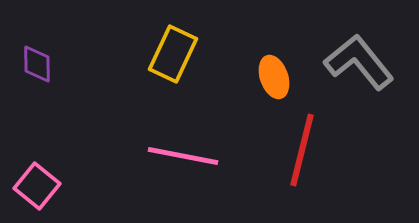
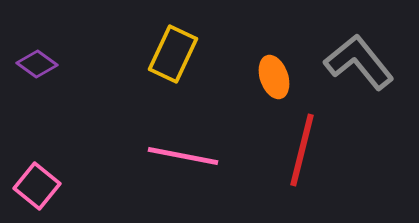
purple diamond: rotated 54 degrees counterclockwise
